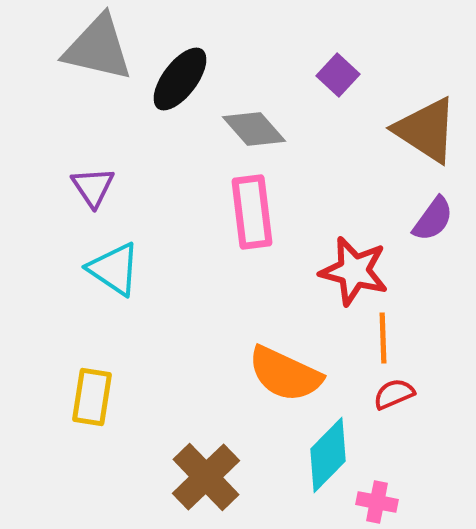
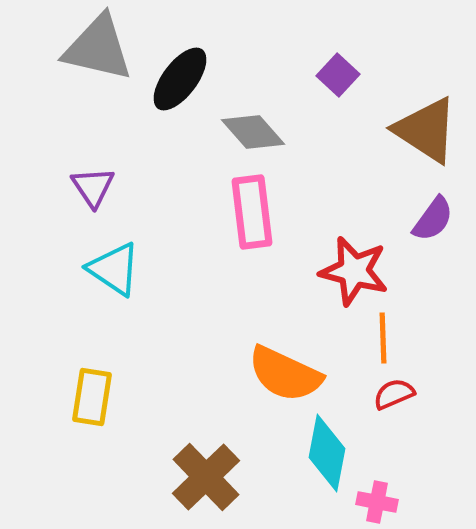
gray diamond: moved 1 px left, 3 px down
cyan diamond: moved 1 px left, 2 px up; rotated 34 degrees counterclockwise
